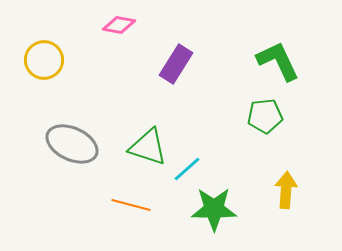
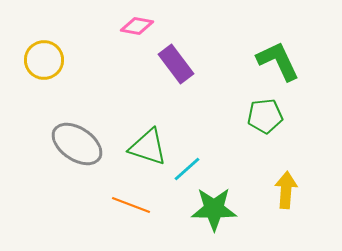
pink diamond: moved 18 px right, 1 px down
purple rectangle: rotated 69 degrees counterclockwise
gray ellipse: moved 5 px right; rotated 9 degrees clockwise
orange line: rotated 6 degrees clockwise
